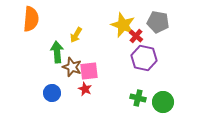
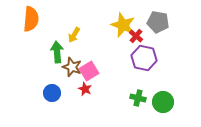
yellow arrow: moved 2 px left
pink square: rotated 24 degrees counterclockwise
